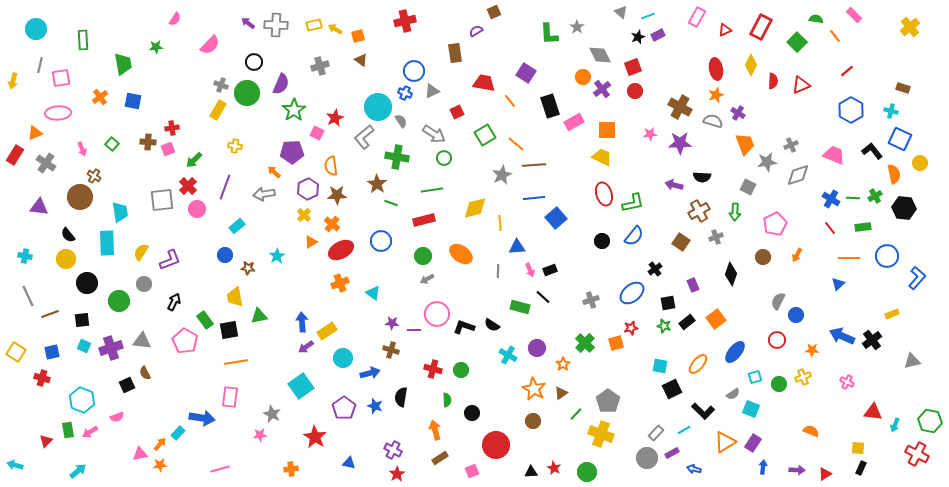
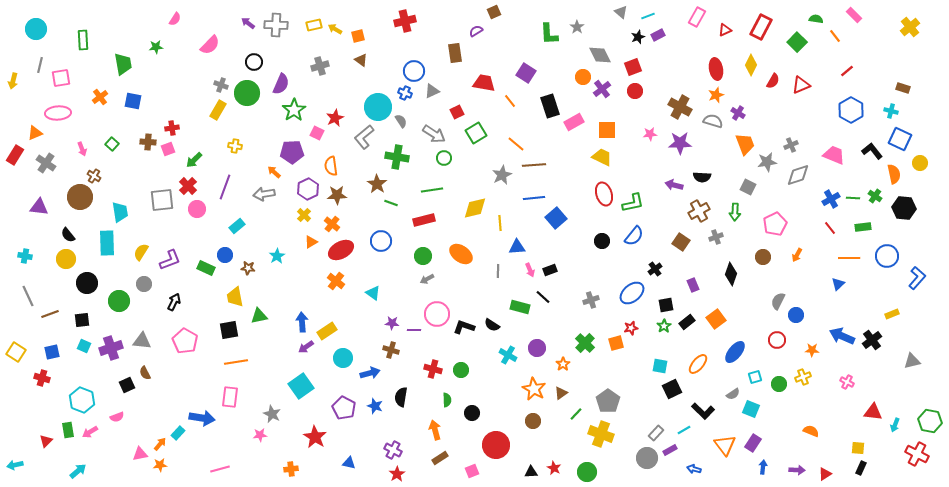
red semicircle at (773, 81): rotated 28 degrees clockwise
green square at (485, 135): moved 9 px left, 2 px up
green cross at (875, 196): rotated 24 degrees counterclockwise
blue cross at (831, 199): rotated 30 degrees clockwise
orange cross at (340, 283): moved 4 px left, 2 px up; rotated 30 degrees counterclockwise
black square at (668, 303): moved 2 px left, 2 px down
green rectangle at (205, 320): moved 1 px right, 52 px up; rotated 30 degrees counterclockwise
green star at (664, 326): rotated 24 degrees clockwise
purple pentagon at (344, 408): rotated 10 degrees counterclockwise
orange triangle at (725, 442): moved 3 px down; rotated 35 degrees counterclockwise
purple rectangle at (672, 453): moved 2 px left, 3 px up
cyan arrow at (15, 465): rotated 28 degrees counterclockwise
